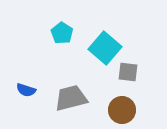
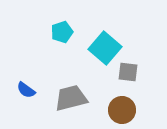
cyan pentagon: moved 1 px up; rotated 20 degrees clockwise
blue semicircle: rotated 18 degrees clockwise
